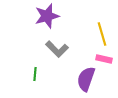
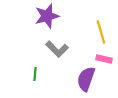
yellow line: moved 1 px left, 2 px up
